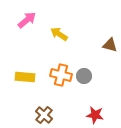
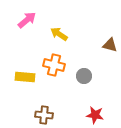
orange cross: moved 7 px left, 10 px up
brown cross: rotated 36 degrees counterclockwise
